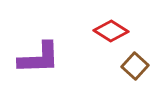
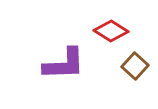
purple L-shape: moved 25 px right, 6 px down
